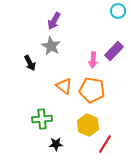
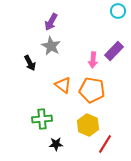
purple arrow: moved 3 px left, 1 px down
orange triangle: moved 1 px left, 1 px up
